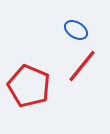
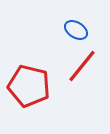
red pentagon: rotated 9 degrees counterclockwise
